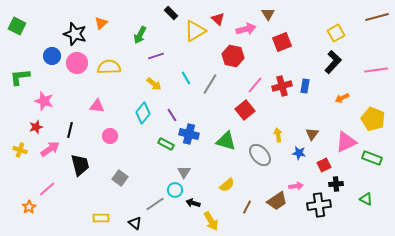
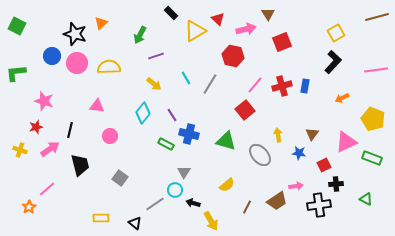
green L-shape at (20, 77): moved 4 px left, 4 px up
